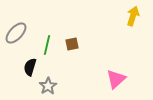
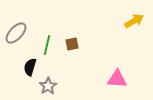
yellow arrow: moved 1 px right, 5 px down; rotated 42 degrees clockwise
pink triangle: moved 1 px right; rotated 45 degrees clockwise
